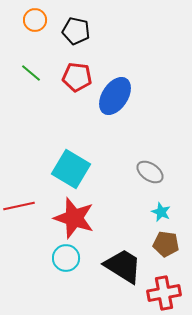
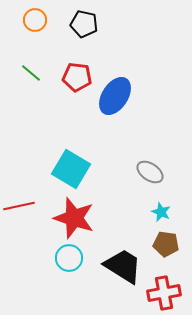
black pentagon: moved 8 px right, 7 px up
cyan circle: moved 3 px right
